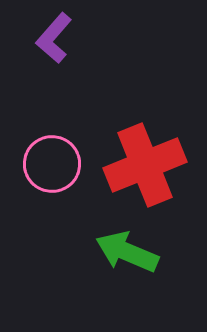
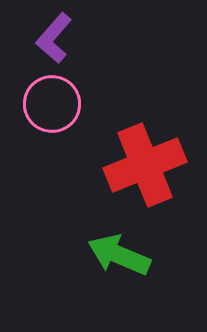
pink circle: moved 60 px up
green arrow: moved 8 px left, 3 px down
